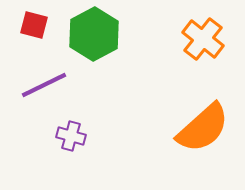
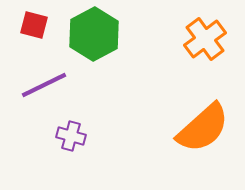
orange cross: moved 2 px right; rotated 15 degrees clockwise
